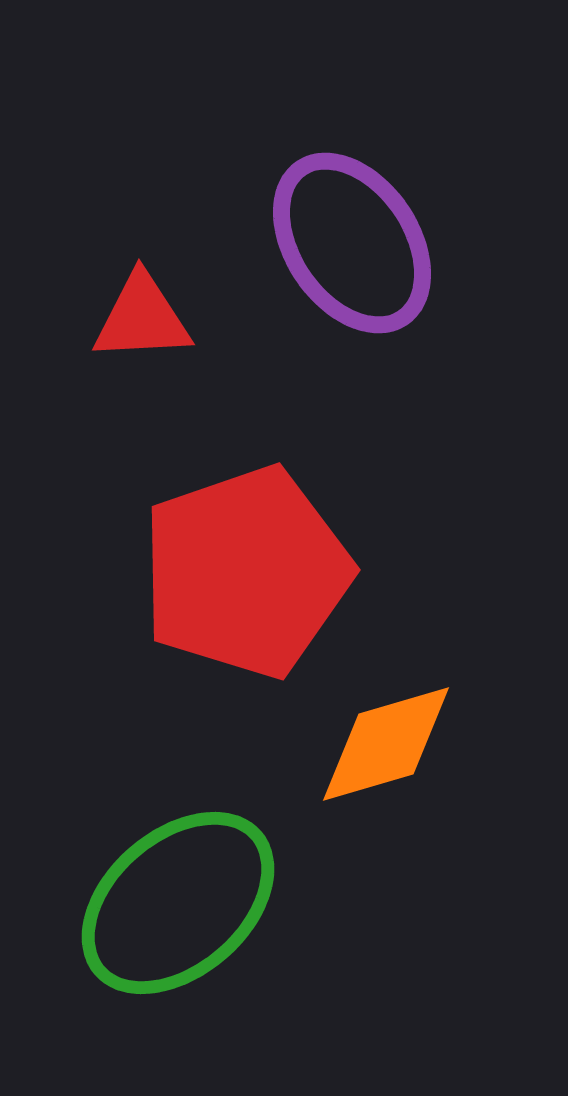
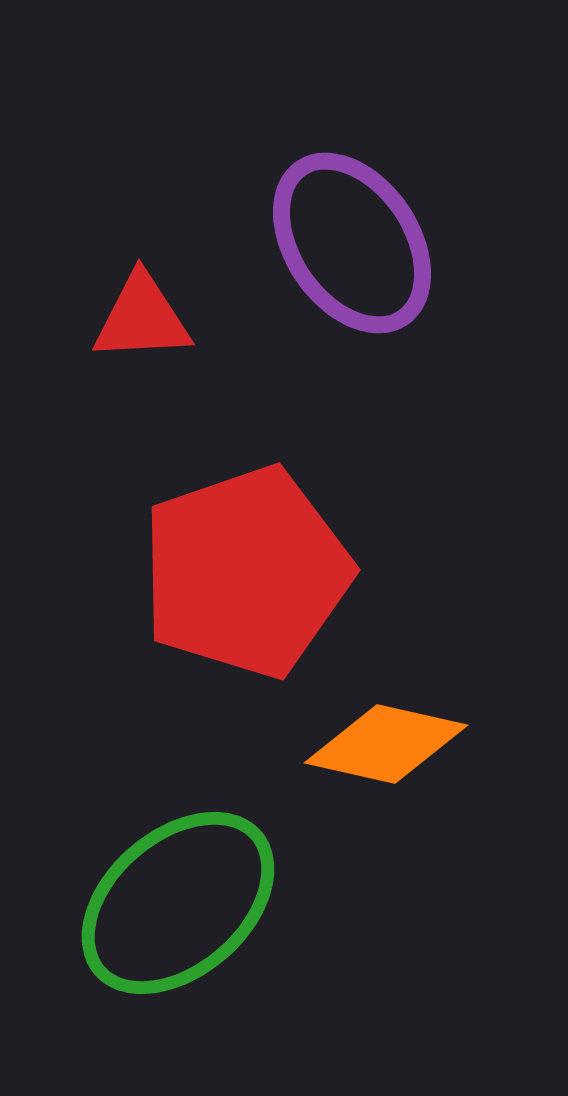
orange diamond: rotated 29 degrees clockwise
